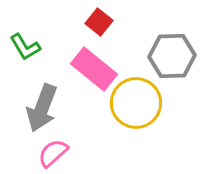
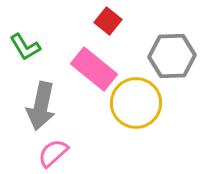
red square: moved 9 px right, 1 px up
gray arrow: moved 1 px left, 2 px up; rotated 9 degrees counterclockwise
